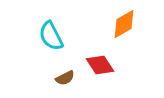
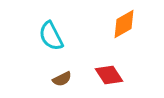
red diamond: moved 9 px right, 10 px down
brown semicircle: moved 3 px left, 1 px down
